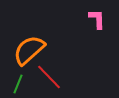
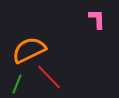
orange semicircle: rotated 16 degrees clockwise
green line: moved 1 px left
